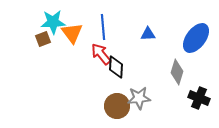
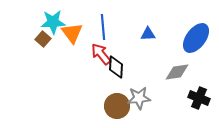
brown square: rotated 28 degrees counterclockwise
gray diamond: rotated 65 degrees clockwise
